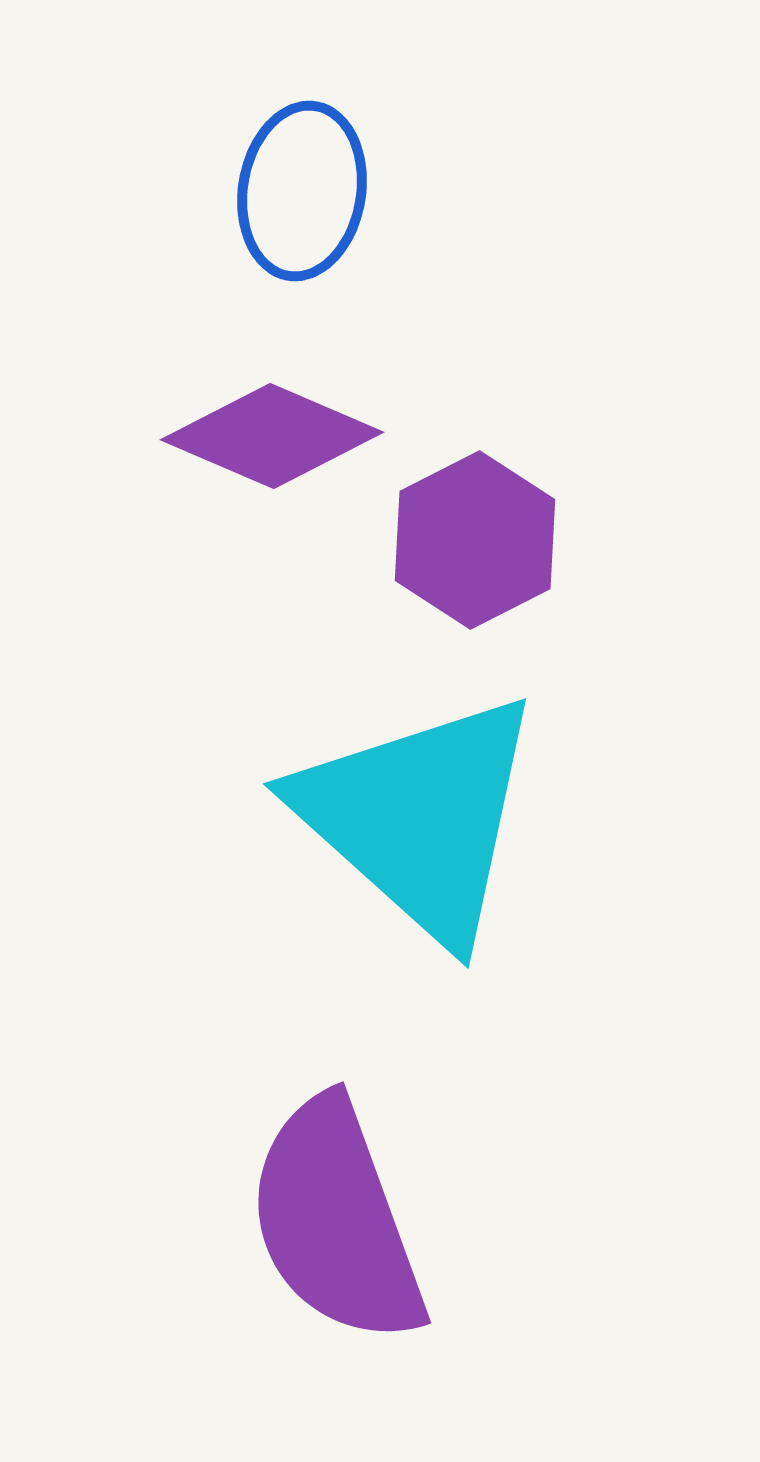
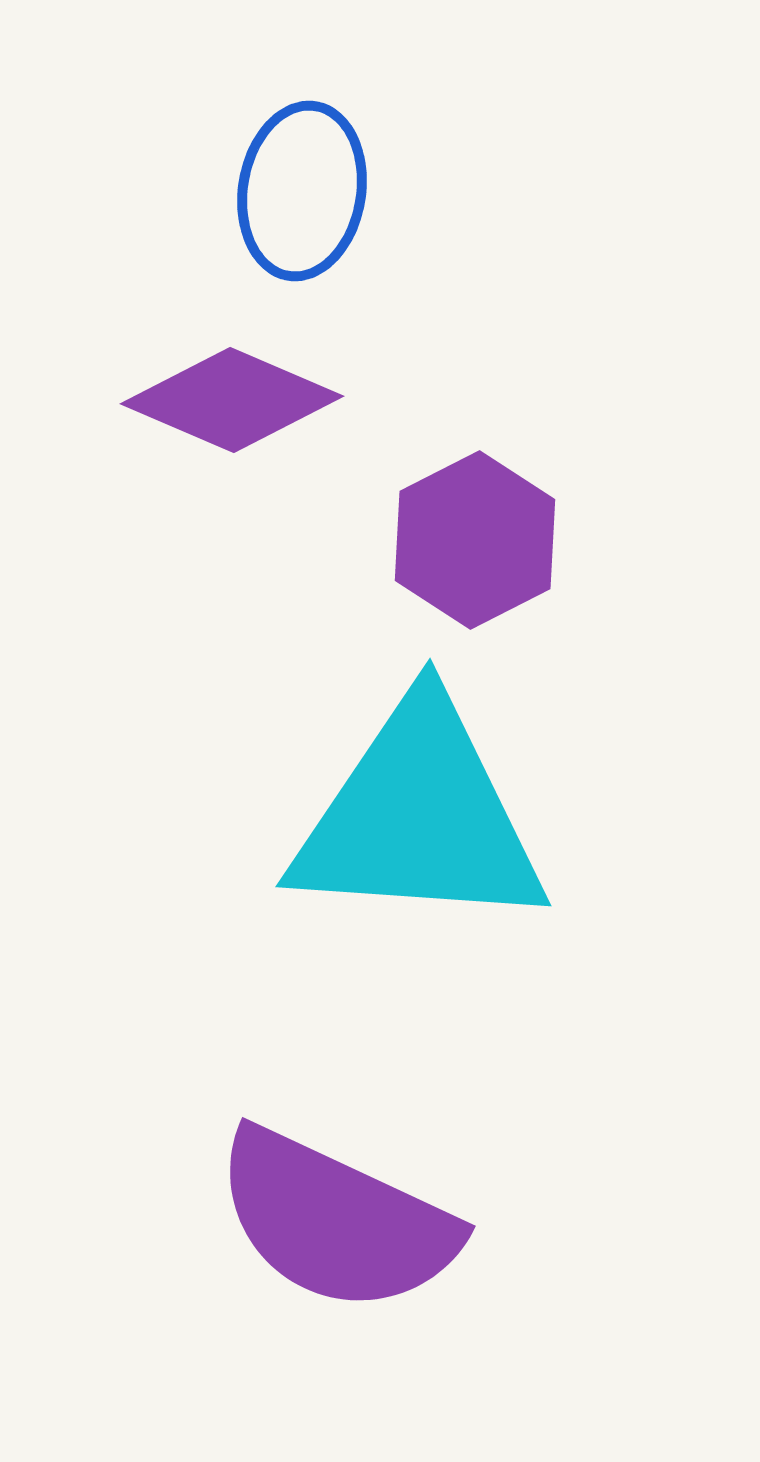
purple diamond: moved 40 px left, 36 px up
cyan triangle: rotated 38 degrees counterclockwise
purple semicircle: rotated 45 degrees counterclockwise
